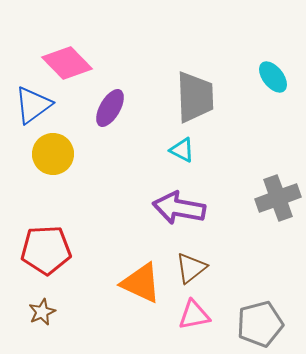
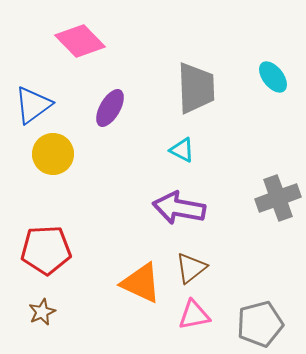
pink diamond: moved 13 px right, 22 px up
gray trapezoid: moved 1 px right, 9 px up
